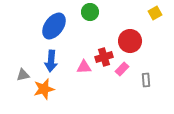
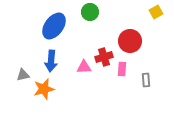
yellow square: moved 1 px right, 1 px up
pink rectangle: rotated 40 degrees counterclockwise
